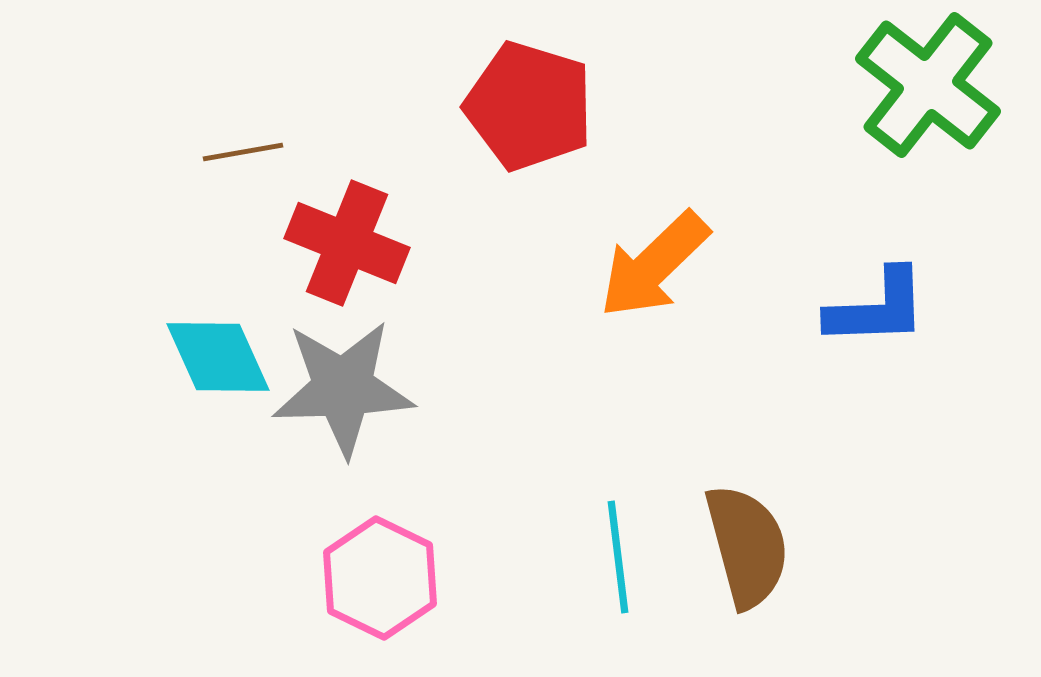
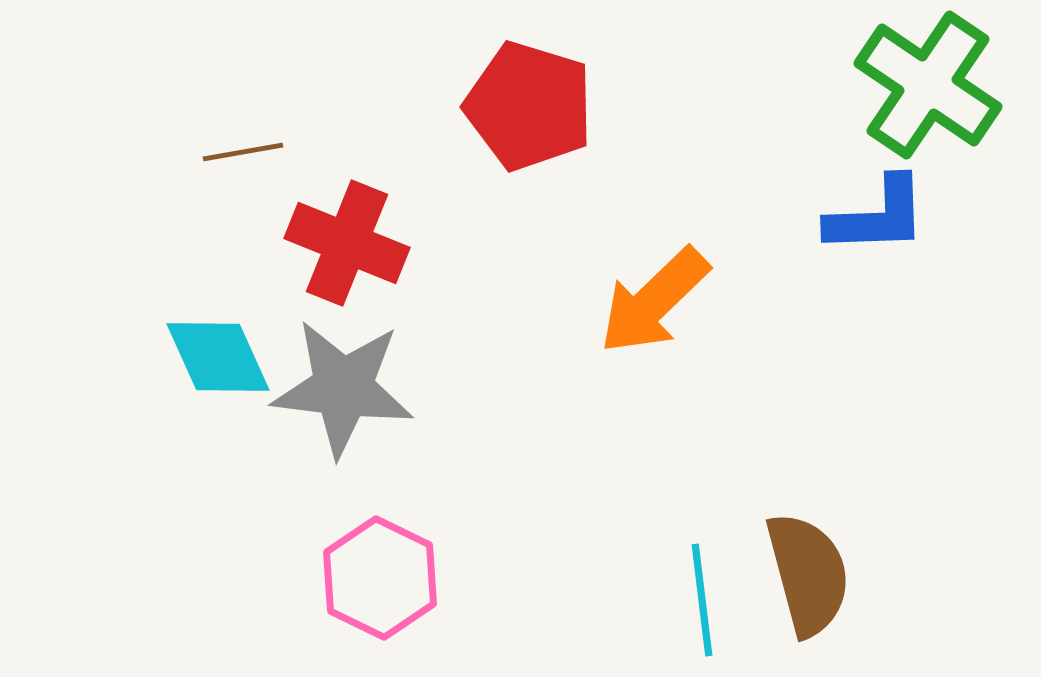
green cross: rotated 4 degrees counterclockwise
orange arrow: moved 36 px down
blue L-shape: moved 92 px up
gray star: rotated 9 degrees clockwise
brown semicircle: moved 61 px right, 28 px down
cyan line: moved 84 px right, 43 px down
